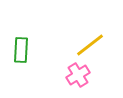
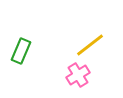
green rectangle: moved 1 px down; rotated 20 degrees clockwise
